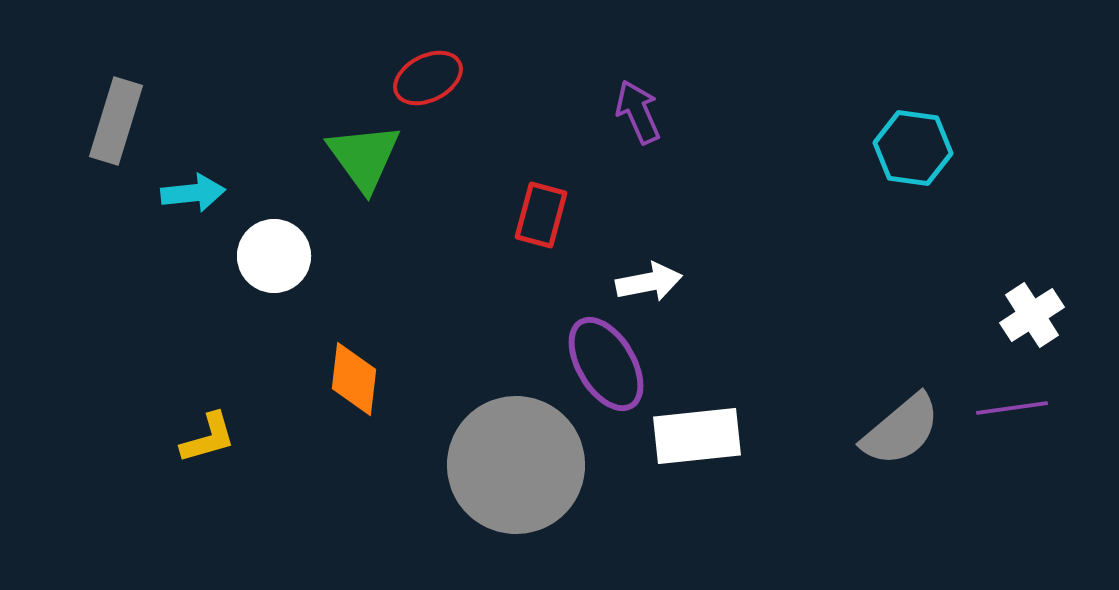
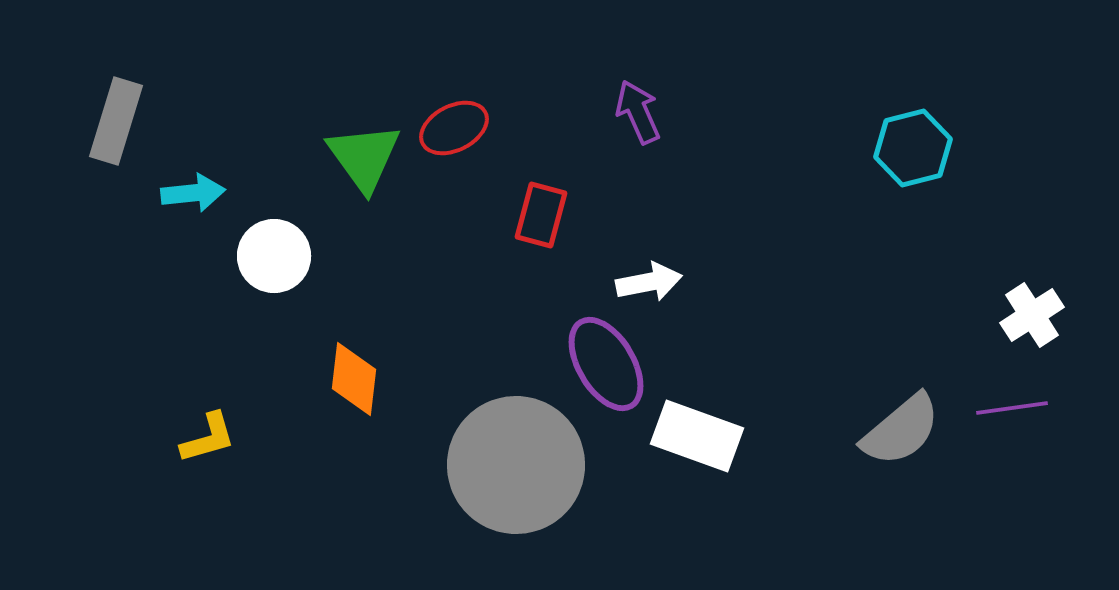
red ellipse: moved 26 px right, 50 px down
cyan hexagon: rotated 22 degrees counterclockwise
white rectangle: rotated 26 degrees clockwise
